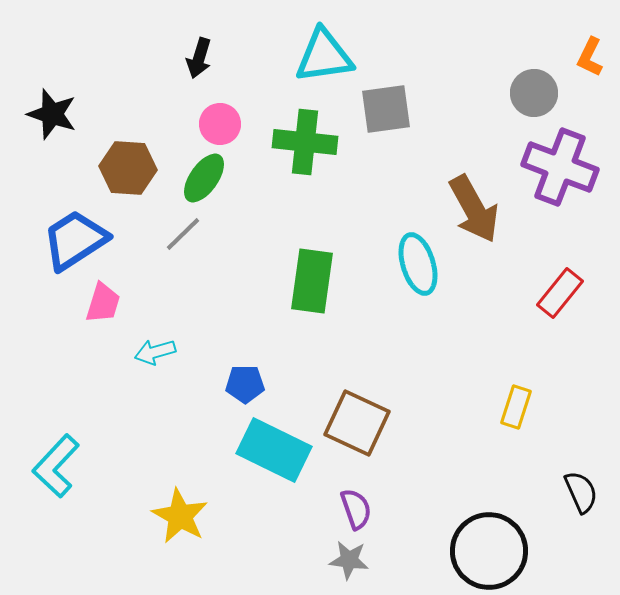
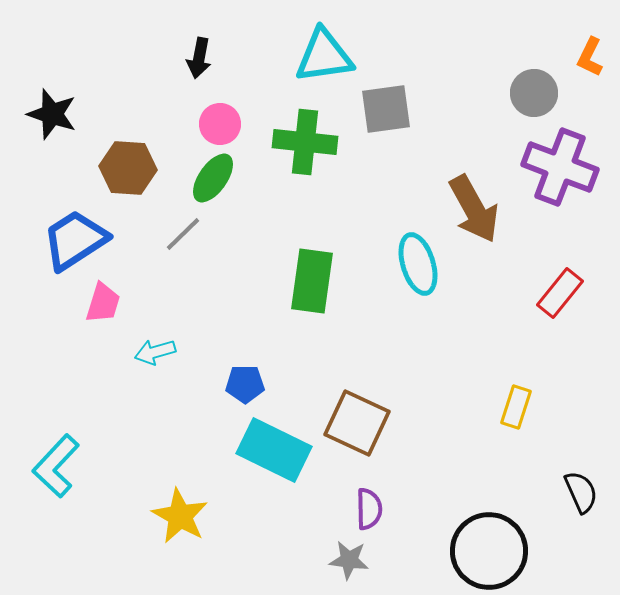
black arrow: rotated 6 degrees counterclockwise
green ellipse: moved 9 px right
purple semicircle: moved 13 px right; rotated 18 degrees clockwise
